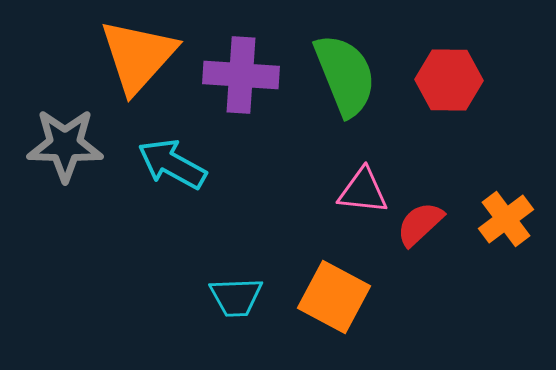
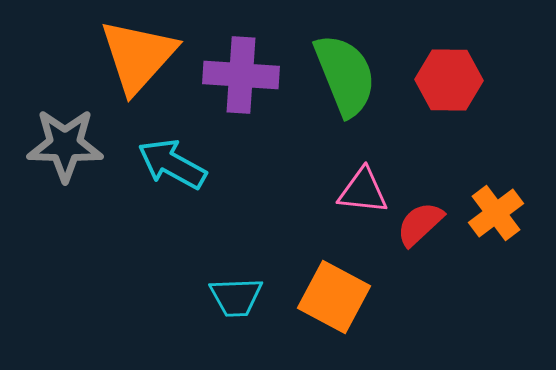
orange cross: moved 10 px left, 6 px up
